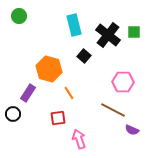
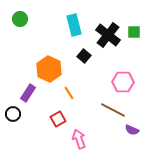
green circle: moved 1 px right, 3 px down
orange hexagon: rotated 10 degrees clockwise
red square: moved 1 px down; rotated 21 degrees counterclockwise
